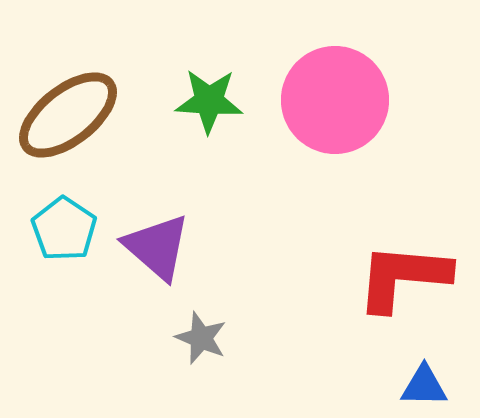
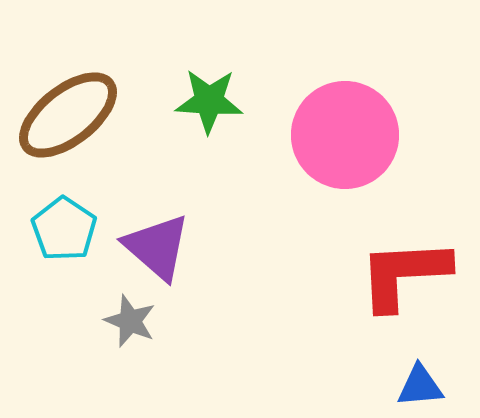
pink circle: moved 10 px right, 35 px down
red L-shape: moved 1 px right, 3 px up; rotated 8 degrees counterclockwise
gray star: moved 71 px left, 17 px up
blue triangle: moved 4 px left; rotated 6 degrees counterclockwise
